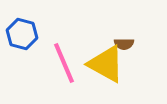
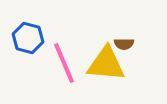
blue hexagon: moved 6 px right, 4 px down
yellow triangle: rotated 24 degrees counterclockwise
